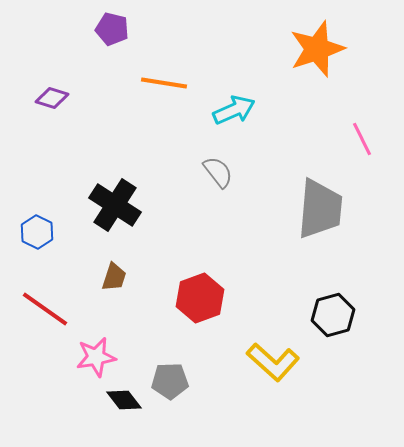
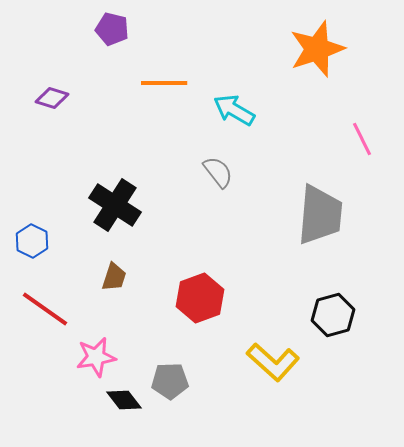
orange line: rotated 9 degrees counterclockwise
cyan arrow: rotated 126 degrees counterclockwise
gray trapezoid: moved 6 px down
blue hexagon: moved 5 px left, 9 px down
